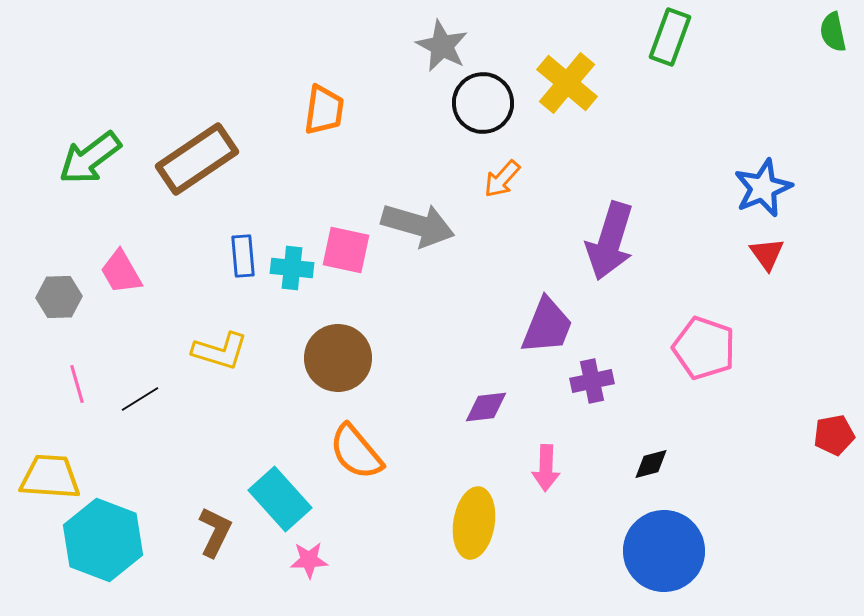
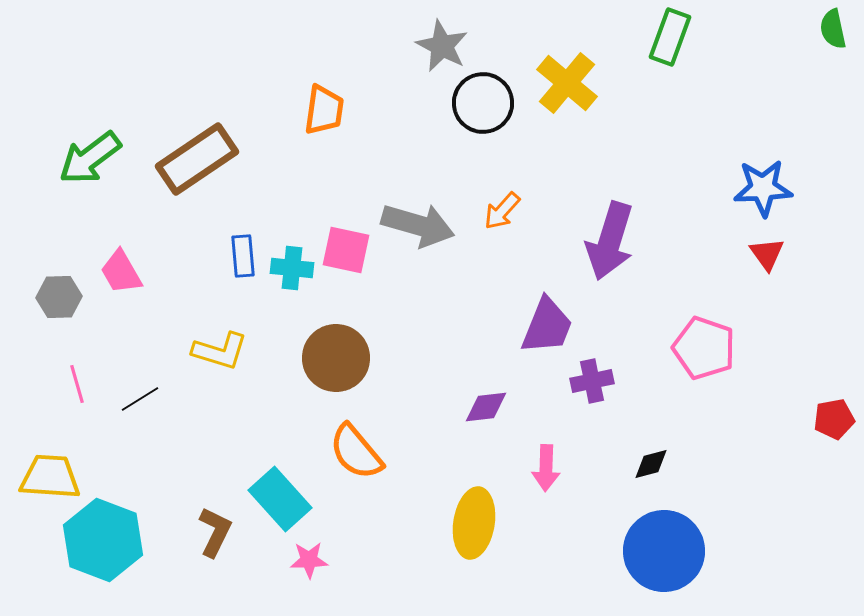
green semicircle: moved 3 px up
orange arrow: moved 32 px down
blue star: rotated 20 degrees clockwise
brown circle: moved 2 px left
red pentagon: moved 16 px up
